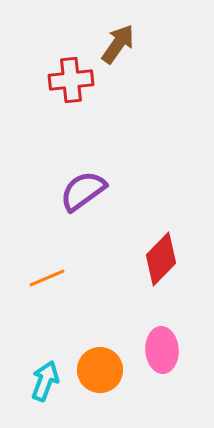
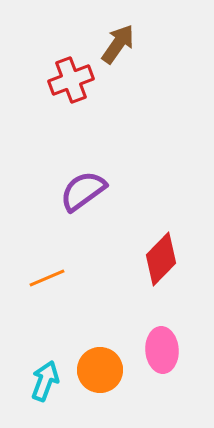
red cross: rotated 15 degrees counterclockwise
